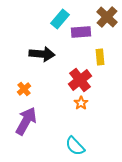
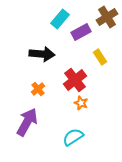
brown cross: rotated 15 degrees clockwise
purple rectangle: rotated 24 degrees counterclockwise
yellow rectangle: rotated 28 degrees counterclockwise
red cross: moved 5 px left
orange cross: moved 14 px right
orange star: rotated 16 degrees counterclockwise
purple arrow: moved 1 px right, 1 px down
cyan semicircle: moved 2 px left, 9 px up; rotated 100 degrees clockwise
